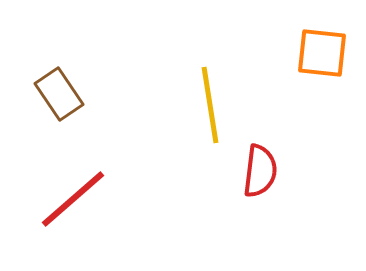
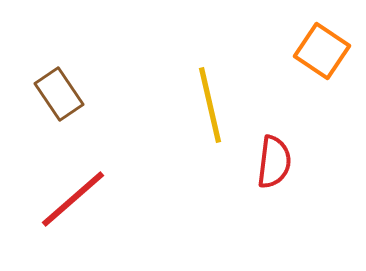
orange square: moved 2 px up; rotated 28 degrees clockwise
yellow line: rotated 4 degrees counterclockwise
red semicircle: moved 14 px right, 9 px up
